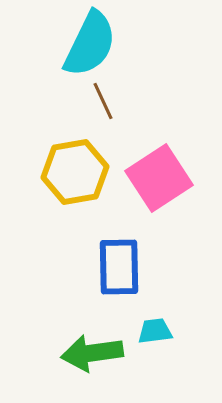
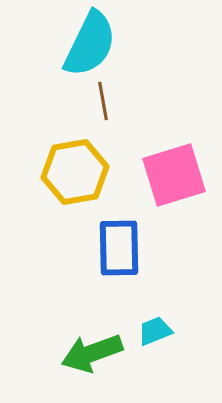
brown line: rotated 15 degrees clockwise
pink square: moved 15 px right, 3 px up; rotated 16 degrees clockwise
blue rectangle: moved 19 px up
cyan trapezoid: rotated 15 degrees counterclockwise
green arrow: rotated 12 degrees counterclockwise
